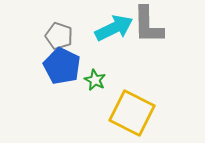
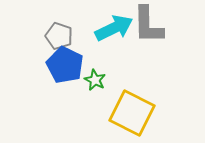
blue pentagon: moved 3 px right, 1 px up
